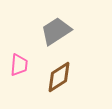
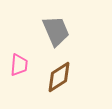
gray trapezoid: rotated 100 degrees clockwise
